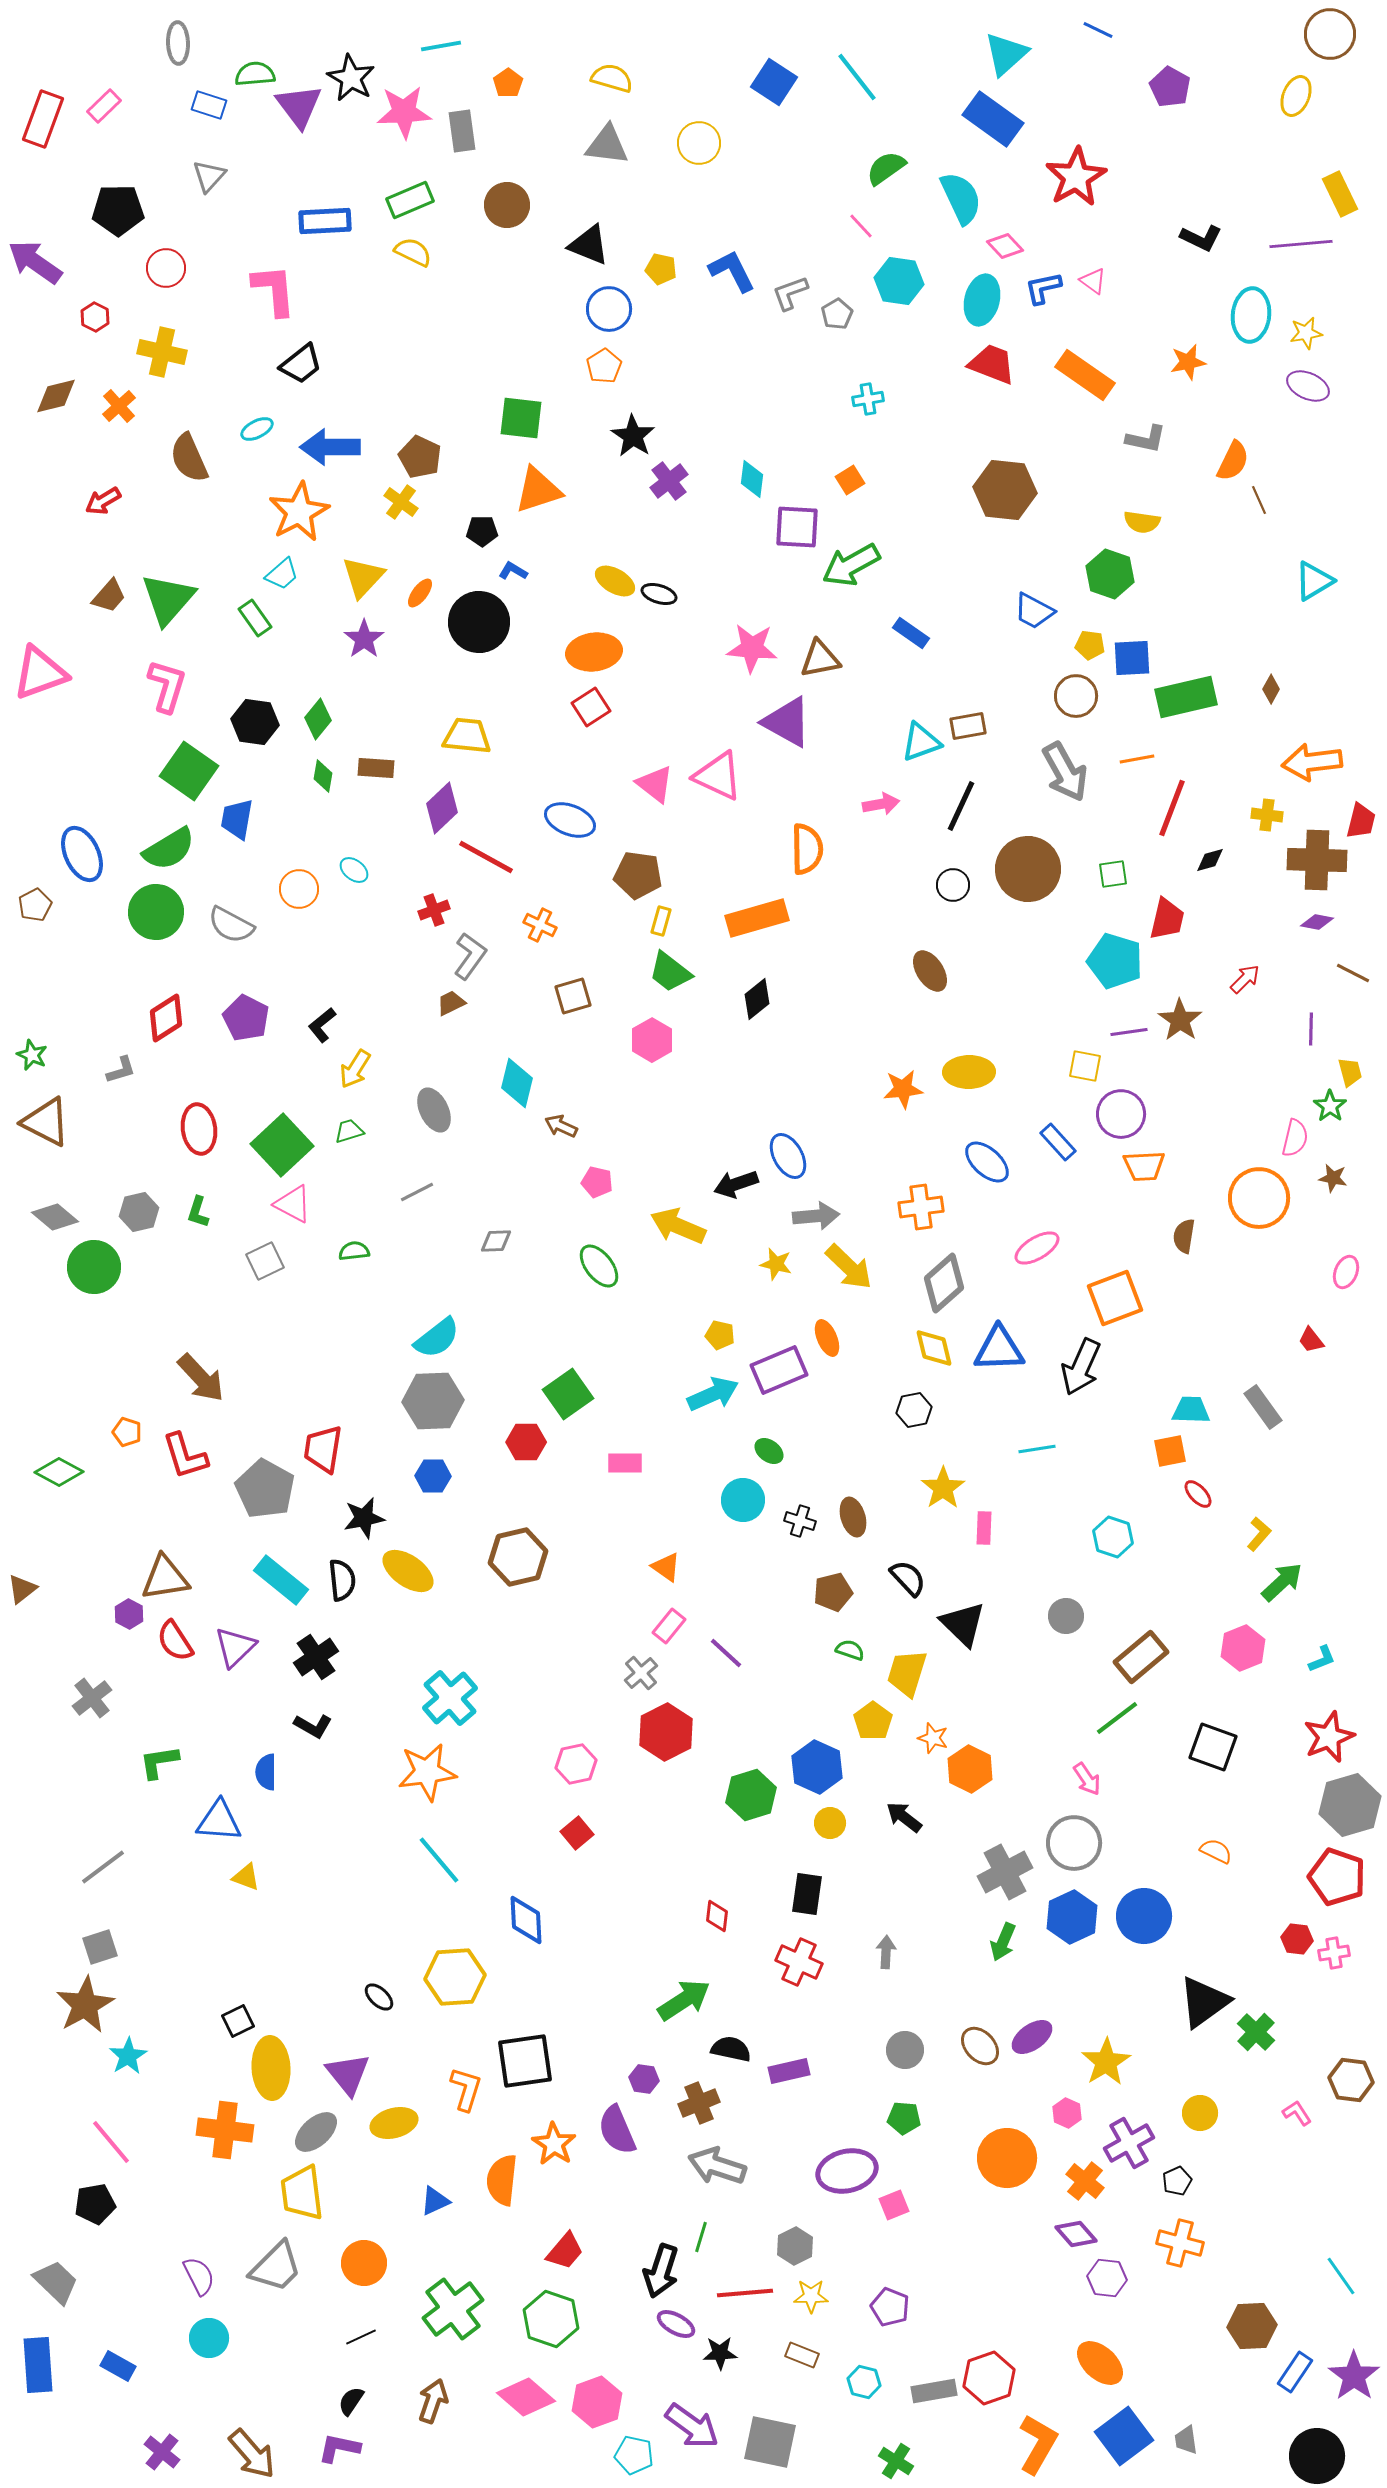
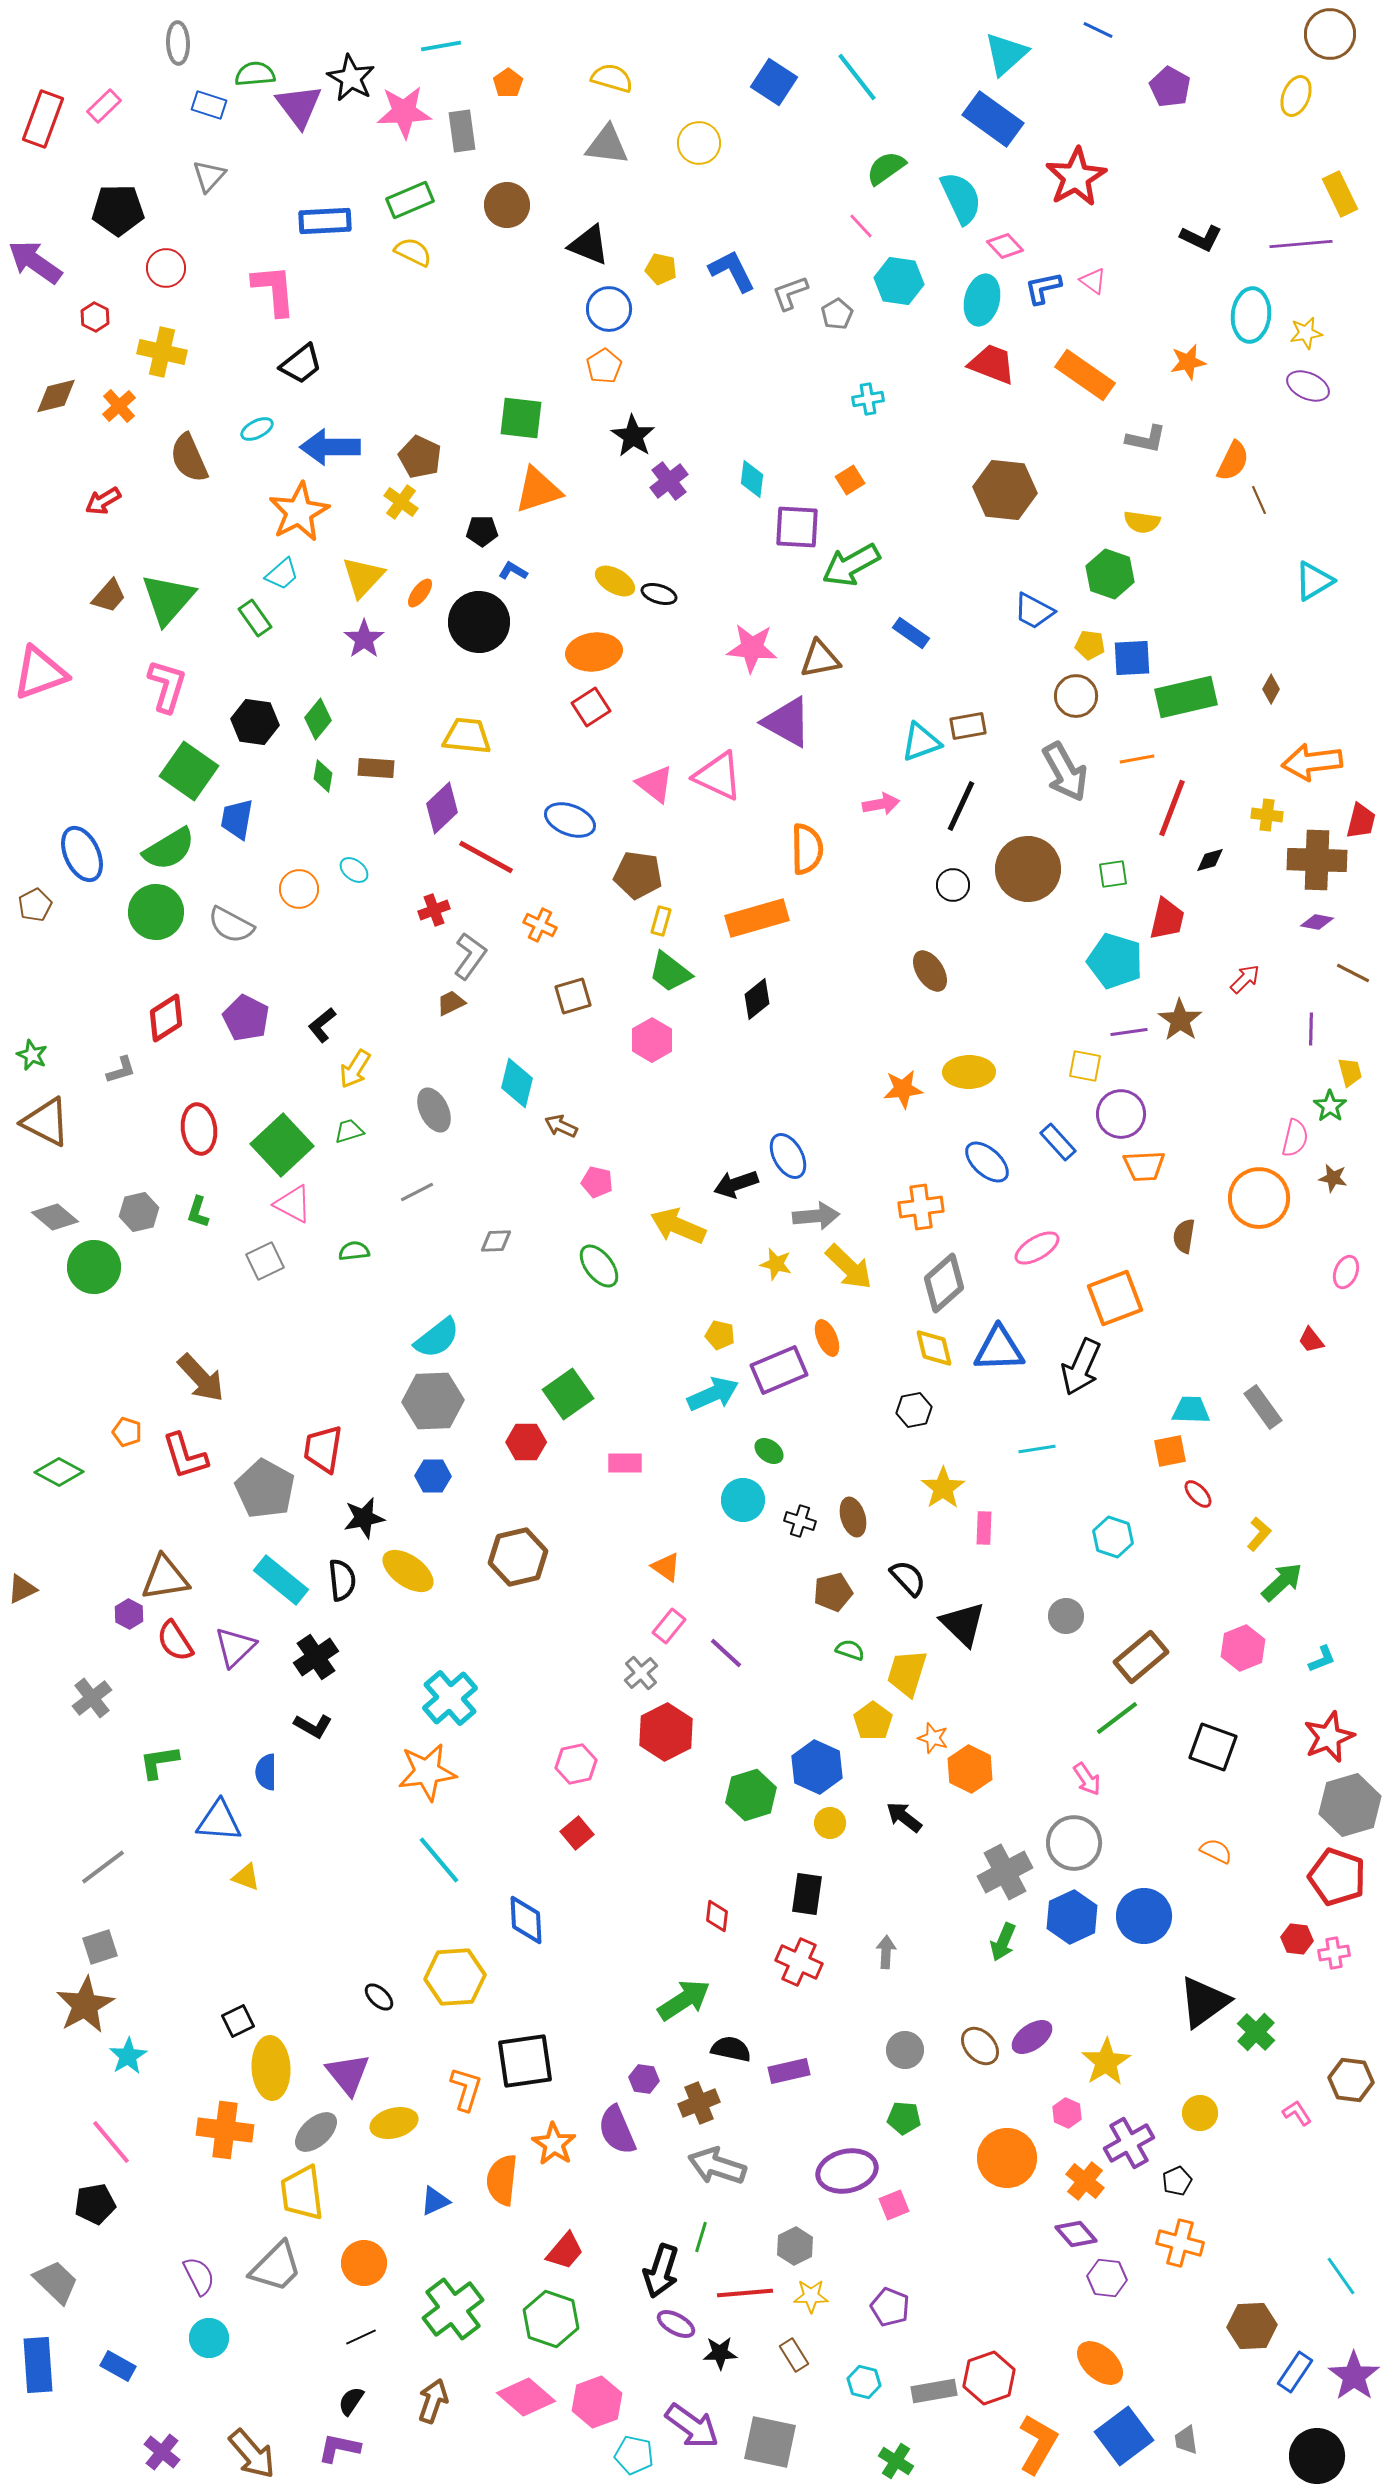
brown triangle at (22, 1589): rotated 12 degrees clockwise
brown rectangle at (802, 2355): moved 8 px left; rotated 36 degrees clockwise
